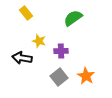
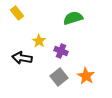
yellow rectangle: moved 9 px left
green semicircle: rotated 18 degrees clockwise
yellow star: rotated 16 degrees clockwise
purple cross: rotated 24 degrees clockwise
